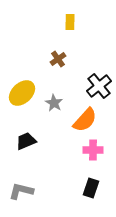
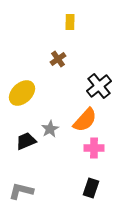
gray star: moved 4 px left, 26 px down; rotated 12 degrees clockwise
pink cross: moved 1 px right, 2 px up
